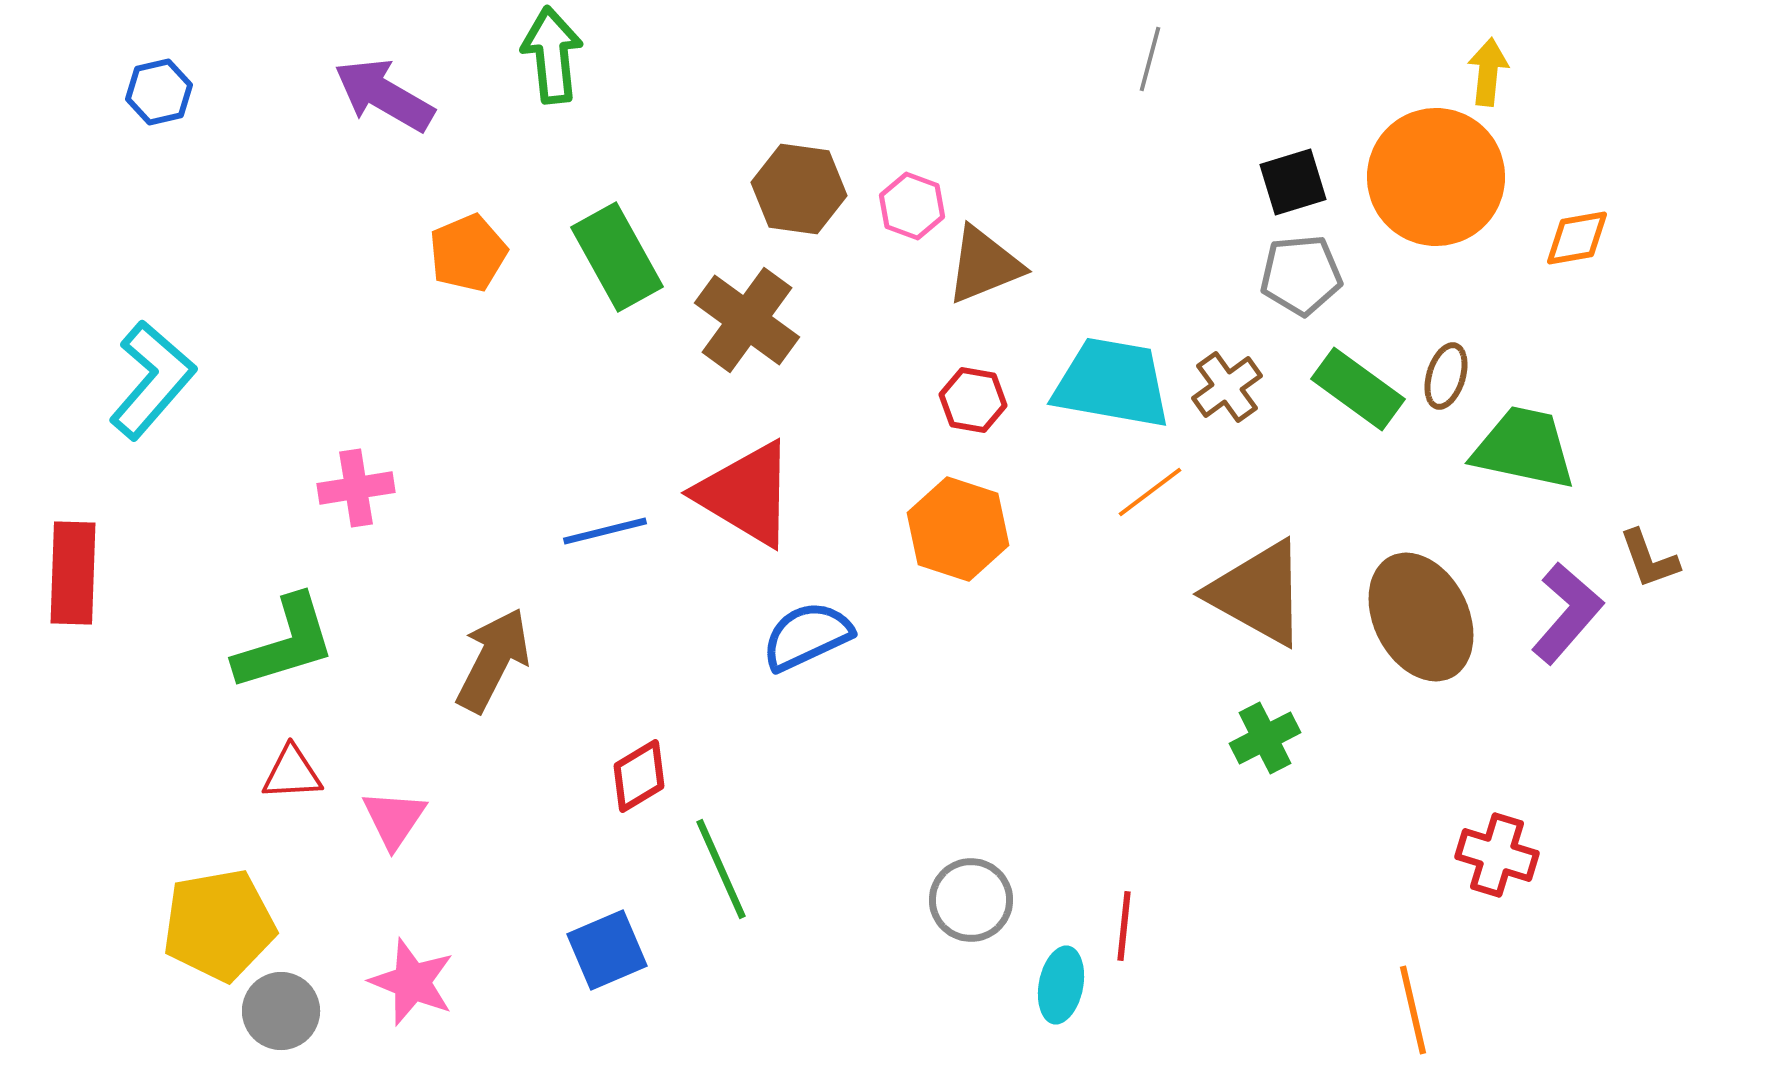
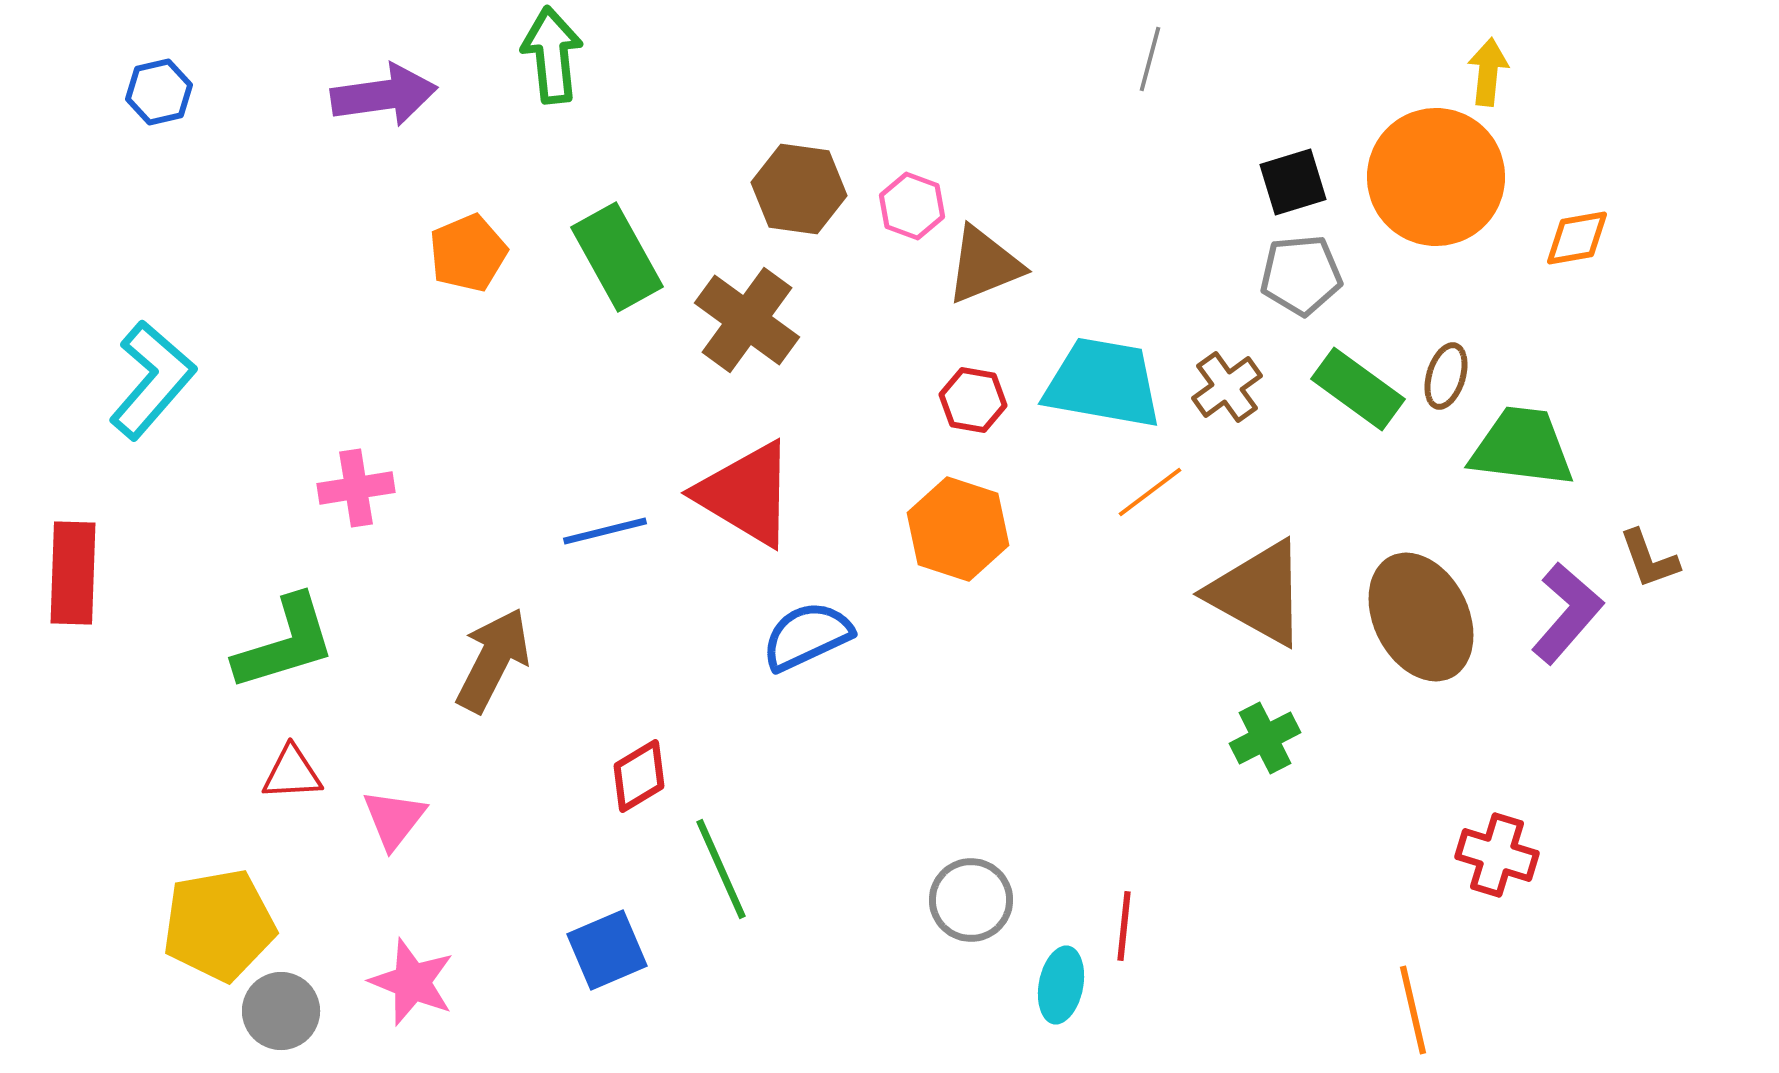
purple arrow at (384, 95): rotated 142 degrees clockwise
cyan trapezoid at (1112, 383): moved 9 px left
green trapezoid at (1524, 448): moved 2 px left, 1 px up; rotated 5 degrees counterclockwise
pink triangle at (394, 819): rotated 4 degrees clockwise
